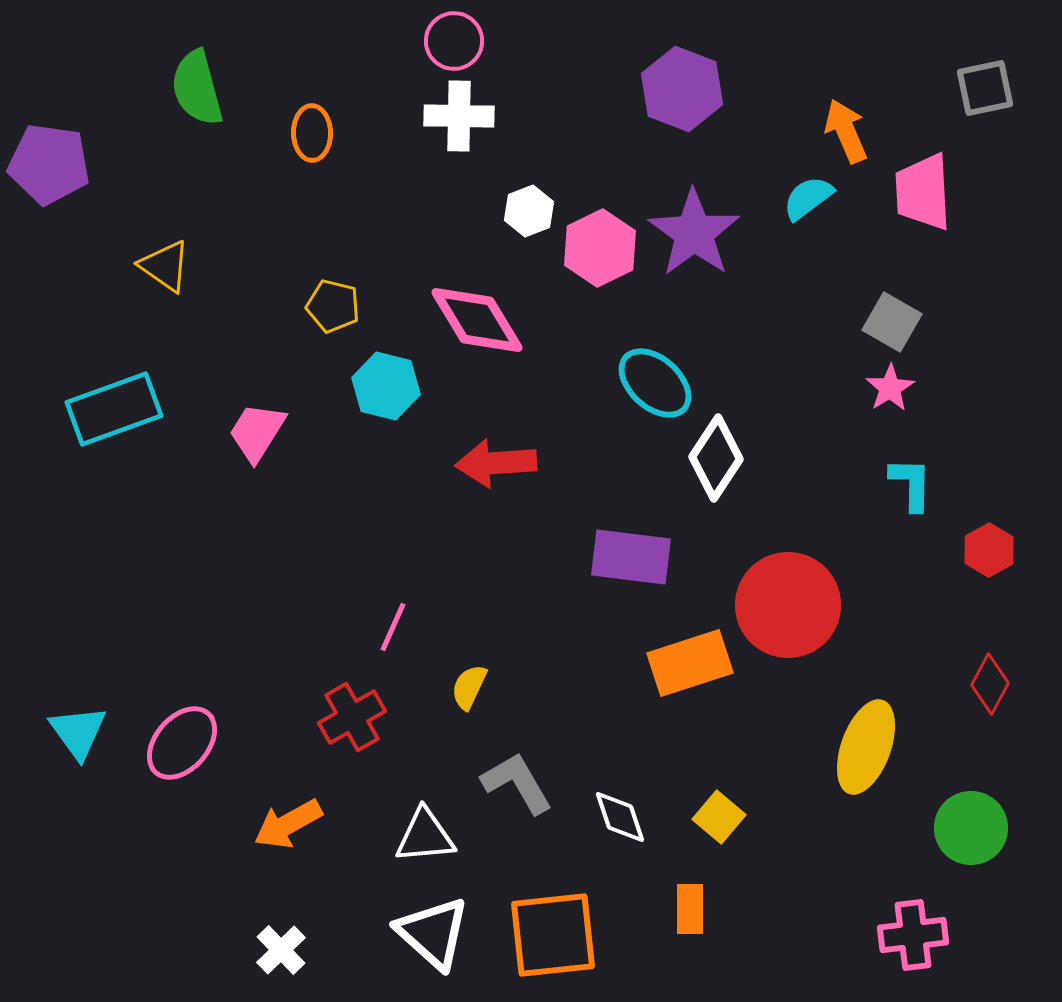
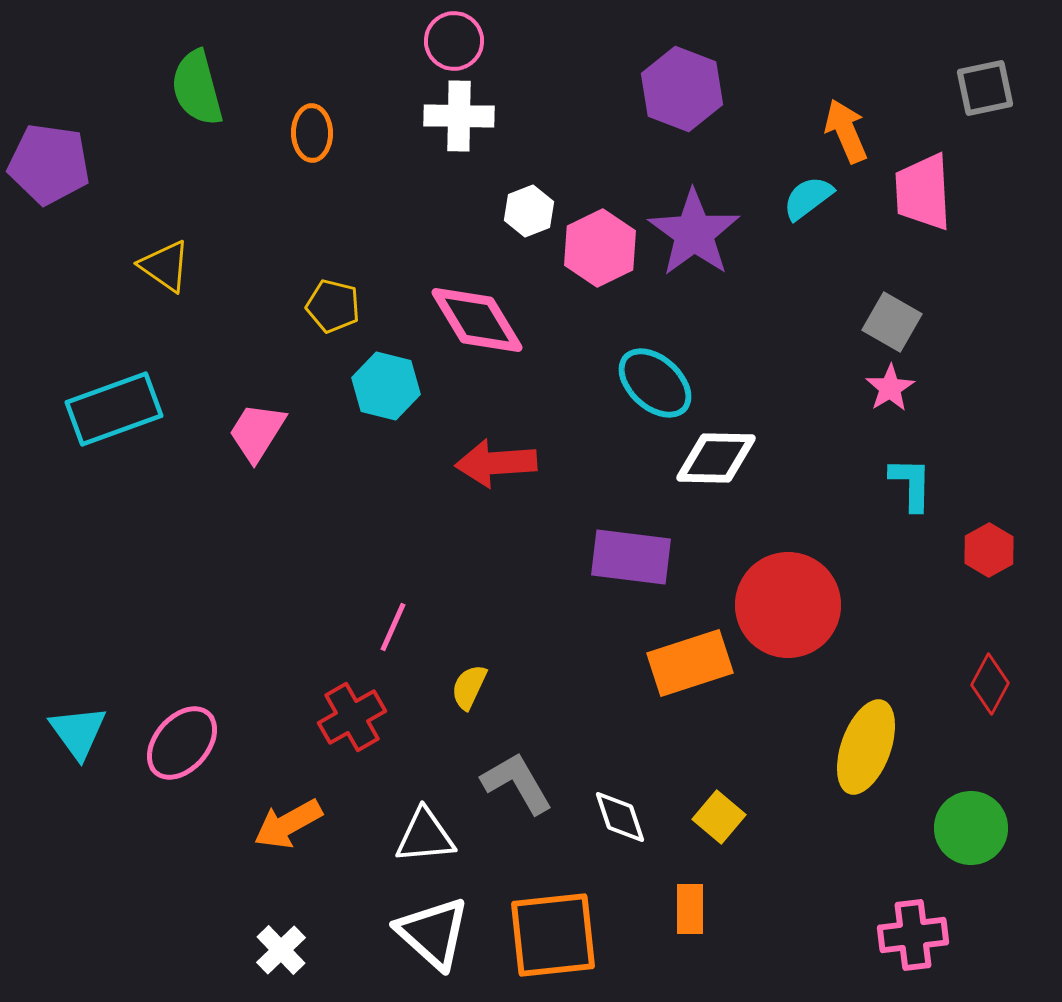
white diamond at (716, 458): rotated 58 degrees clockwise
